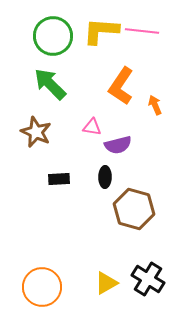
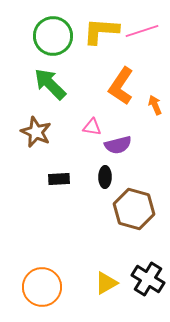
pink line: rotated 24 degrees counterclockwise
